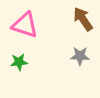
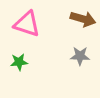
brown arrow: rotated 140 degrees clockwise
pink triangle: moved 2 px right, 1 px up
